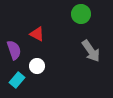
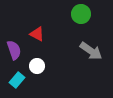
gray arrow: rotated 20 degrees counterclockwise
